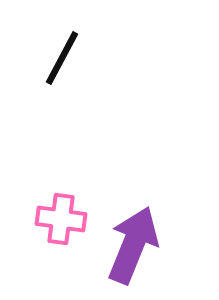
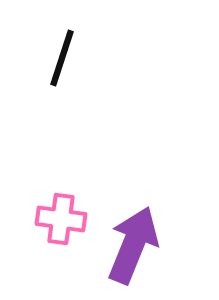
black line: rotated 10 degrees counterclockwise
